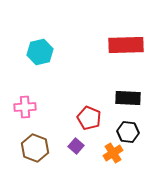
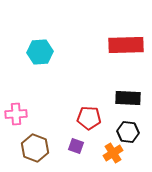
cyan hexagon: rotated 10 degrees clockwise
pink cross: moved 9 px left, 7 px down
red pentagon: rotated 20 degrees counterclockwise
purple square: rotated 21 degrees counterclockwise
